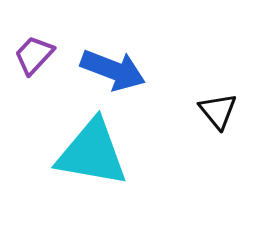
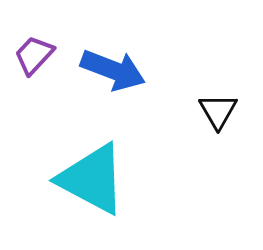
black triangle: rotated 9 degrees clockwise
cyan triangle: moved 26 px down; rotated 18 degrees clockwise
